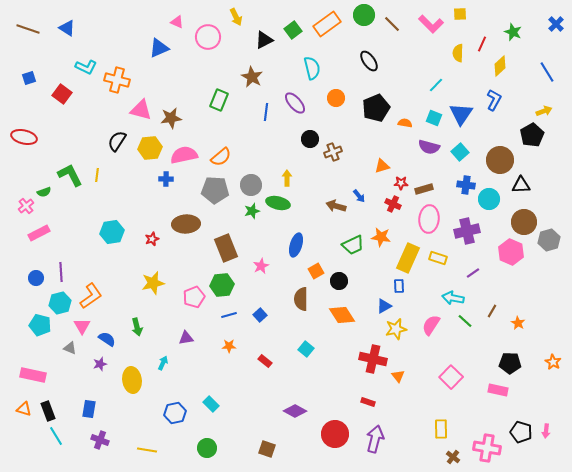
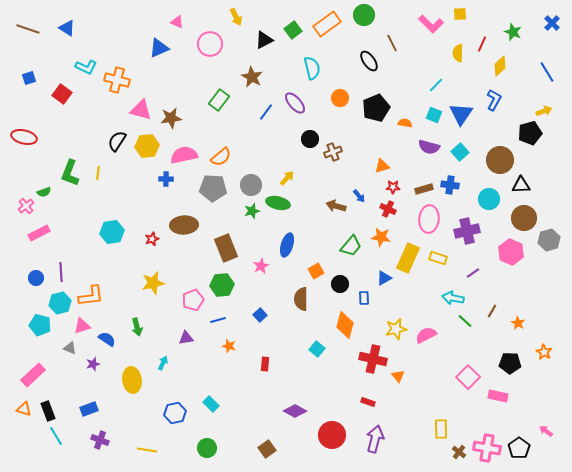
brown line at (392, 24): moved 19 px down; rotated 18 degrees clockwise
blue cross at (556, 24): moved 4 px left, 1 px up
pink circle at (208, 37): moved 2 px right, 7 px down
orange circle at (336, 98): moved 4 px right
green rectangle at (219, 100): rotated 15 degrees clockwise
blue line at (266, 112): rotated 30 degrees clockwise
cyan square at (434, 118): moved 3 px up
black pentagon at (532, 135): moved 2 px left, 2 px up; rotated 15 degrees clockwise
yellow hexagon at (150, 148): moved 3 px left, 2 px up
green L-shape at (70, 175): moved 2 px up; rotated 132 degrees counterclockwise
yellow line at (97, 175): moved 1 px right, 2 px up
yellow arrow at (287, 178): rotated 42 degrees clockwise
red star at (401, 183): moved 8 px left, 4 px down
blue cross at (466, 185): moved 16 px left
gray pentagon at (215, 190): moved 2 px left, 2 px up
red cross at (393, 204): moved 5 px left, 5 px down
brown circle at (524, 222): moved 4 px up
brown ellipse at (186, 224): moved 2 px left, 1 px down
blue ellipse at (296, 245): moved 9 px left
green trapezoid at (353, 245): moved 2 px left, 1 px down; rotated 25 degrees counterclockwise
black circle at (339, 281): moved 1 px right, 3 px down
blue rectangle at (399, 286): moved 35 px left, 12 px down
orange L-shape at (91, 296): rotated 28 degrees clockwise
pink pentagon at (194, 297): moved 1 px left, 3 px down
blue triangle at (384, 306): moved 28 px up
blue line at (229, 315): moved 11 px left, 5 px down
orange diamond at (342, 315): moved 3 px right, 10 px down; rotated 48 degrees clockwise
pink semicircle at (431, 325): moved 5 px left, 10 px down; rotated 30 degrees clockwise
pink triangle at (82, 326): rotated 42 degrees clockwise
orange star at (229, 346): rotated 16 degrees clockwise
cyan square at (306, 349): moved 11 px right
red rectangle at (265, 361): moved 3 px down; rotated 56 degrees clockwise
orange star at (553, 362): moved 9 px left, 10 px up
purple star at (100, 364): moved 7 px left
pink rectangle at (33, 375): rotated 55 degrees counterclockwise
pink square at (451, 377): moved 17 px right
pink rectangle at (498, 390): moved 6 px down
blue rectangle at (89, 409): rotated 60 degrees clockwise
pink arrow at (546, 431): rotated 120 degrees clockwise
black pentagon at (521, 432): moved 2 px left, 16 px down; rotated 20 degrees clockwise
red circle at (335, 434): moved 3 px left, 1 px down
brown square at (267, 449): rotated 36 degrees clockwise
brown cross at (453, 457): moved 6 px right, 5 px up
